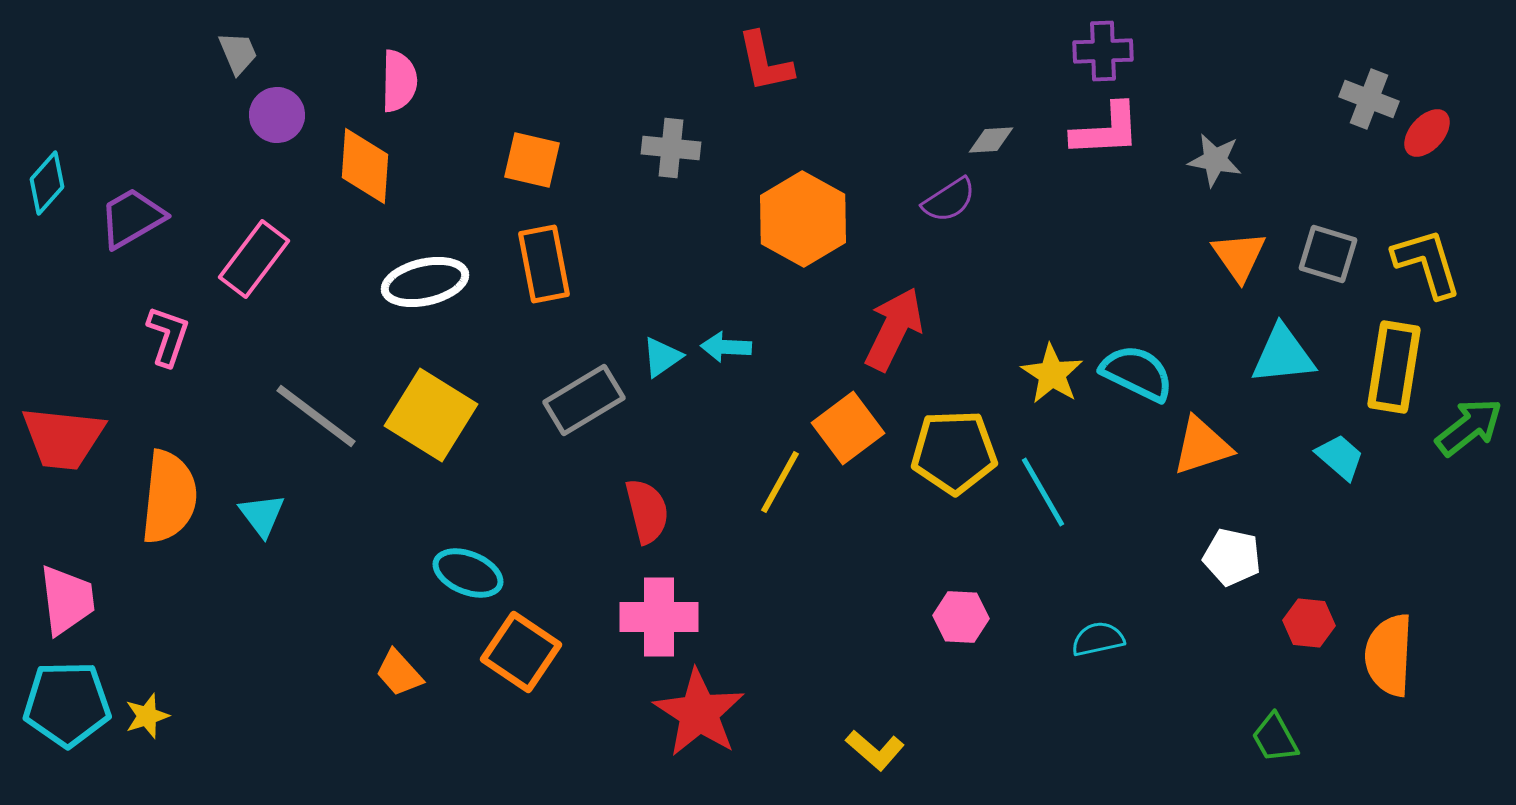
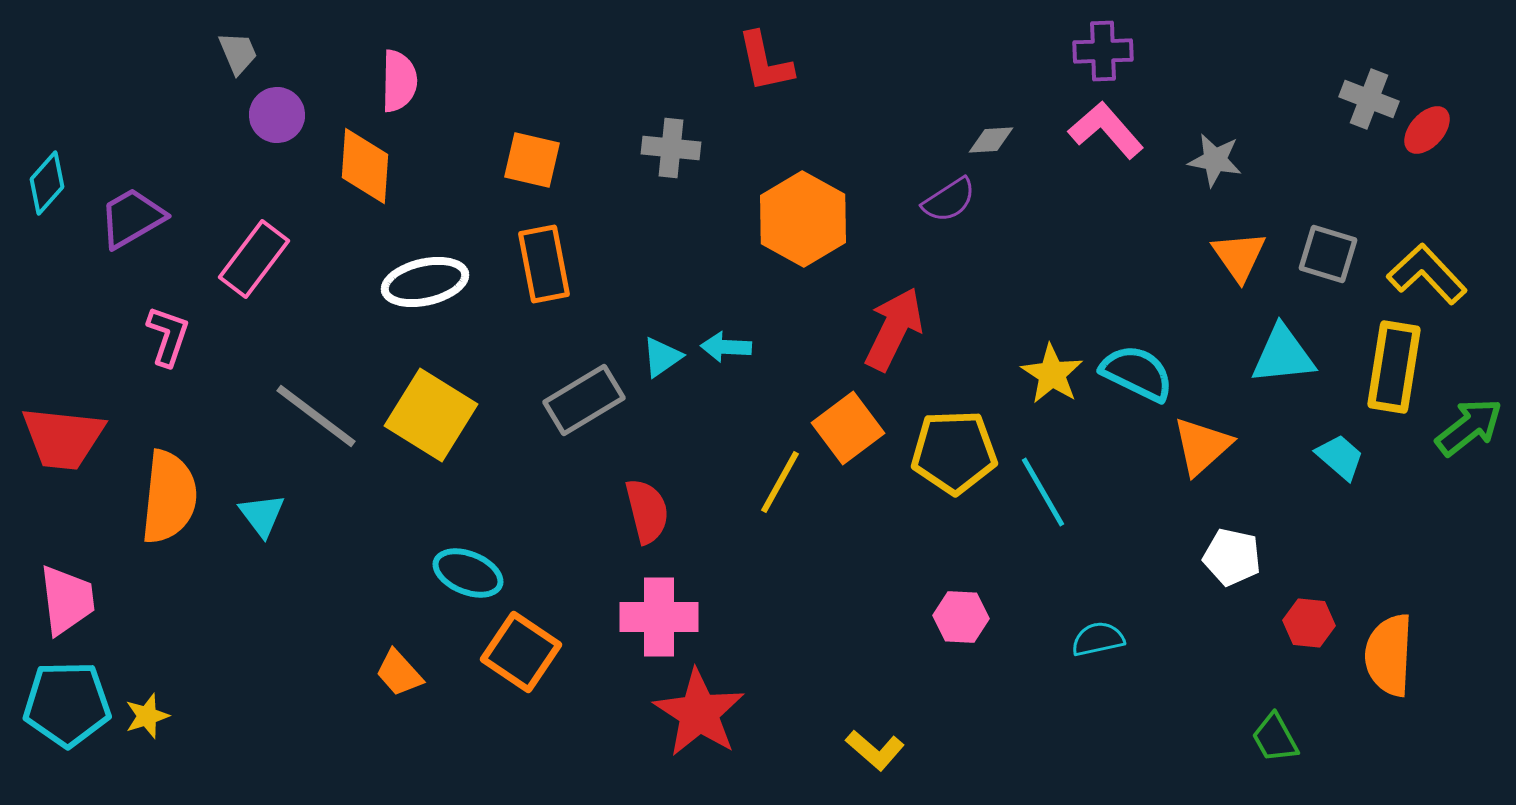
pink L-shape at (1106, 130): rotated 128 degrees counterclockwise
red ellipse at (1427, 133): moved 3 px up
yellow L-shape at (1427, 263): moved 11 px down; rotated 26 degrees counterclockwise
orange triangle at (1202, 446): rotated 24 degrees counterclockwise
